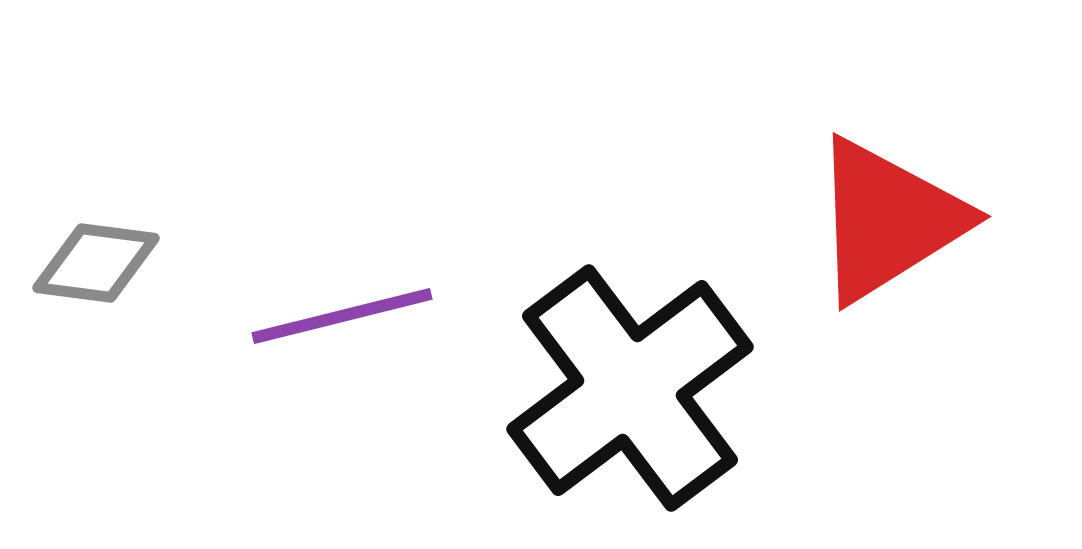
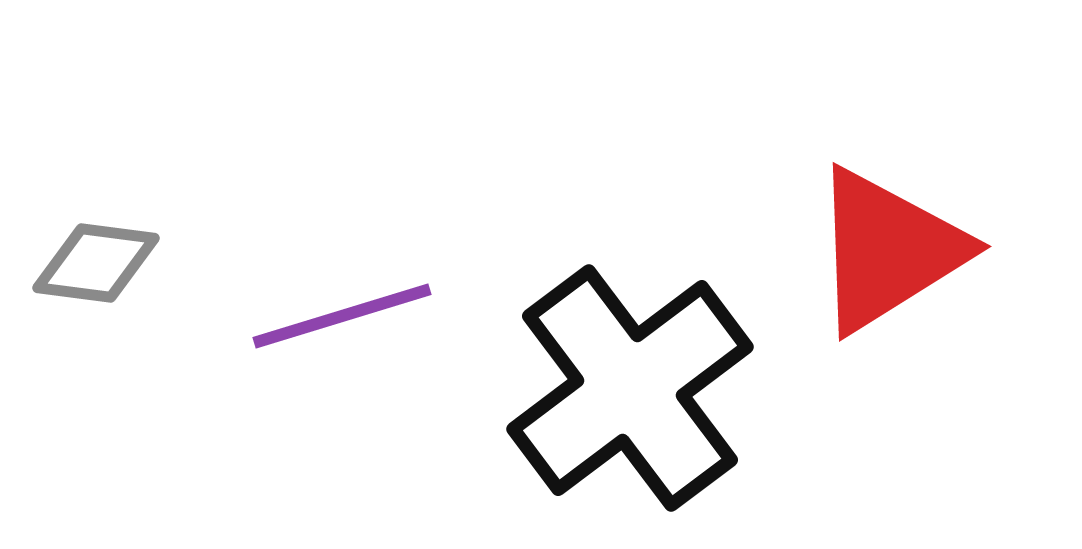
red triangle: moved 30 px down
purple line: rotated 3 degrees counterclockwise
